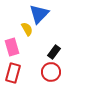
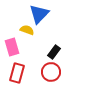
yellow semicircle: moved 1 px down; rotated 40 degrees counterclockwise
red rectangle: moved 4 px right
